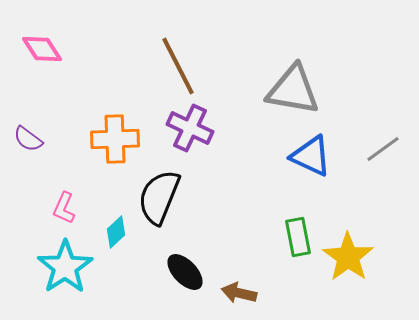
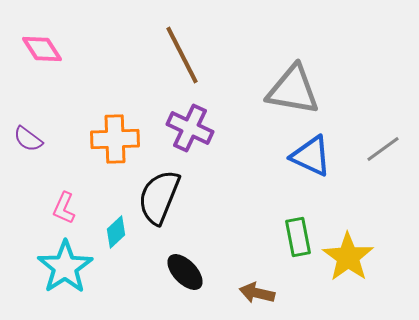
brown line: moved 4 px right, 11 px up
brown arrow: moved 18 px right
